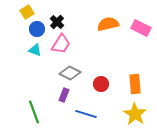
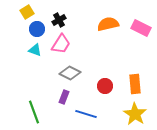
black cross: moved 2 px right, 2 px up; rotated 16 degrees clockwise
red circle: moved 4 px right, 2 px down
purple rectangle: moved 2 px down
